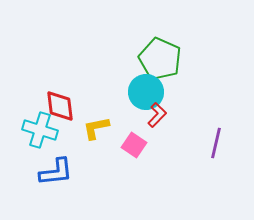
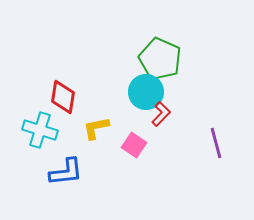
red diamond: moved 3 px right, 9 px up; rotated 16 degrees clockwise
red L-shape: moved 4 px right, 1 px up
purple line: rotated 28 degrees counterclockwise
blue L-shape: moved 10 px right
